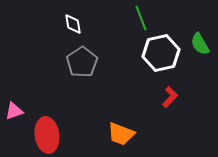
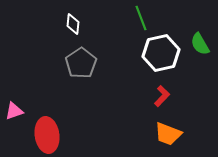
white diamond: rotated 15 degrees clockwise
gray pentagon: moved 1 px left, 1 px down
red L-shape: moved 8 px left, 1 px up
orange trapezoid: moved 47 px right
